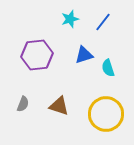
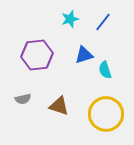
cyan semicircle: moved 3 px left, 2 px down
gray semicircle: moved 5 px up; rotated 56 degrees clockwise
